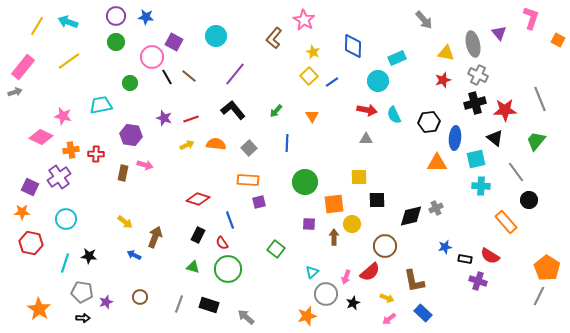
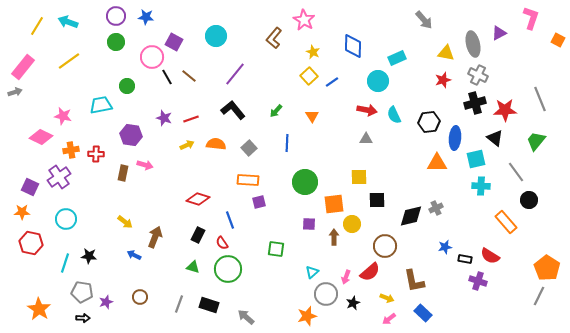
purple triangle at (499, 33): rotated 42 degrees clockwise
green circle at (130, 83): moved 3 px left, 3 px down
green square at (276, 249): rotated 30 degrees counterclockwise
